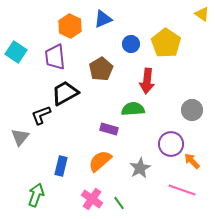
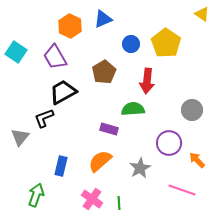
purple trapezoid: rotated 24 degrees counterclockwise
brown pentagon: moved 3 px right, 3 px down
black trapezoid: moved 2 px left, 1 px up
black L-shape: moved 3 px right, 3 px down
purple circle: moved 2 px left, 1 px up
orange arrow: moved 5 px right, 1 px up
green line: rotated 32 degrees clockwise
